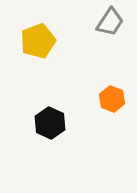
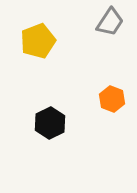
black hexagon: rotated 8 degrees clockwise
